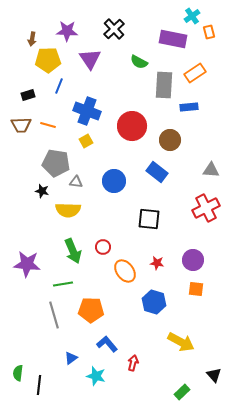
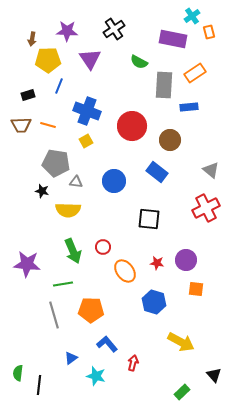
black cross at (114, 29): rotated 10 degrees clockwise
gray triangle at (211, 170): rotated 36 degrees clockwise
purple circle at (193, 260): moved 7 px left
